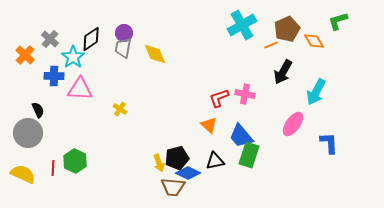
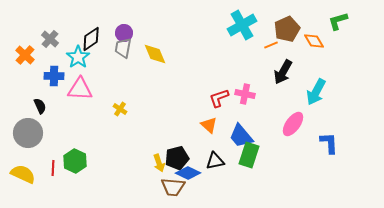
cyan star: moved 5 px right
black semicircle: moved 2 px right, 4 px up
